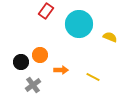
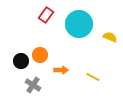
red rectangle: moved 4 px down
black circle: moved 1 px up
gray cross: rotated 21 degrees counterclockwise
